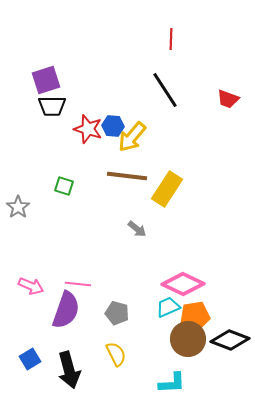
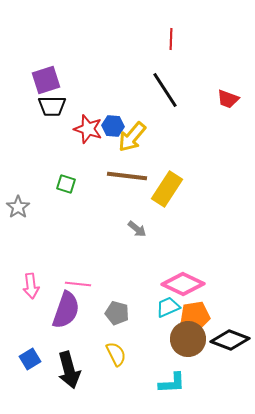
green square: moved 2 px right, 2 px up
pink arrow: rotated 60 degrees clockwise
